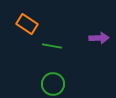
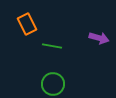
orange rectangle: rotated 30 degrees clockwise
purple arrow: rotated 18 degrees clockwise
